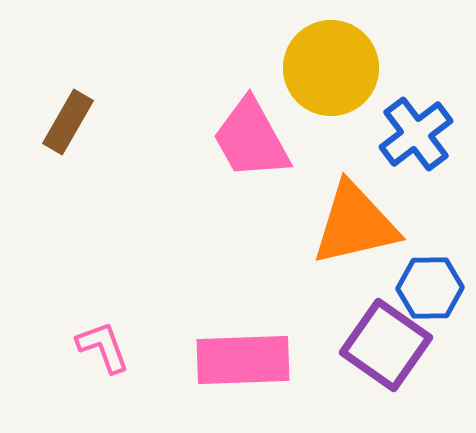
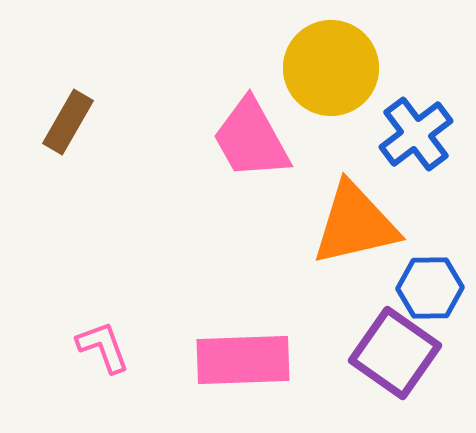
purple square: moved 9 px right, 8 px down
